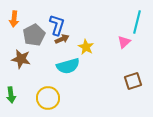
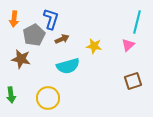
blue L-shape: moved 6 px left, 6 px up
pink triangle: moved 4 px right, 3 px down
yellow star: moved 8 px right, 1 px up; rotated 21 degrees counterclockwise
